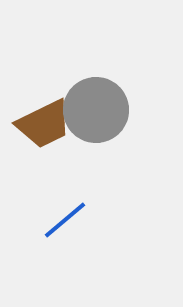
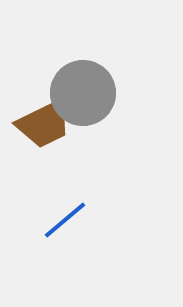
gray circle: moved 13 px left, 17 px up
